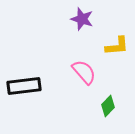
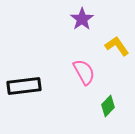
purple star: rotated 20 degrees clockwise
yellow L-shape: rotated 120 degrees counterclockwise
pink semicircle: rotated 12 degrees clockwise
